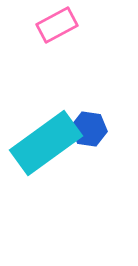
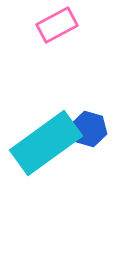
blue hexagon: rotated 8 degrees clockwise
